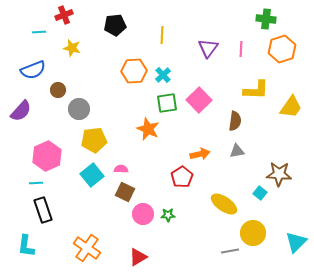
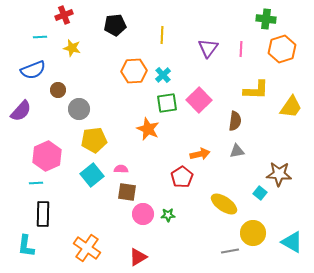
cyan line at (39, 32): moved 1 px right, 5 px down
brown square at (125, 192): moved 2 px right; rotated 18 degrees counterclockwise
black rectangle at (43, 210): moved 4 px down; rotated 20 degrees clockwise
cyan triangle at (296, 242): moved 4 px left; rotated 45 degrees counterclockwise
